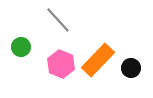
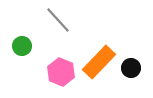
green circle: moved 1 px right, 1 px up
orange rectangle: moved 1 px right, 2 px down
pink hexagon: moved 8 px down
